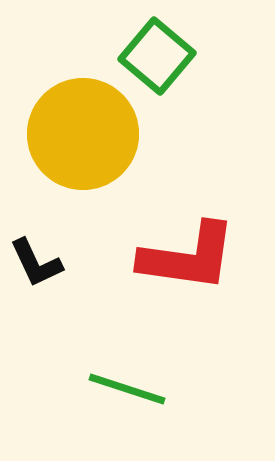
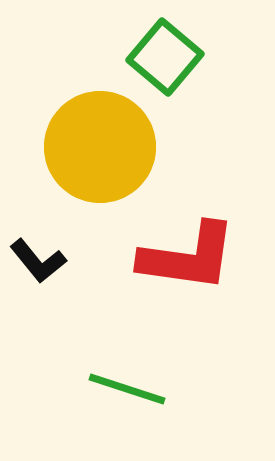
green square: moved 8 px right, 1 px down
yellow circle: moved 17 px right, 13 px down
black L-shape: moved 2 px right, 2 px up; rotated 14 degrees counterclockwise
